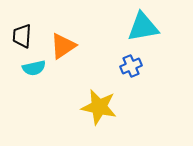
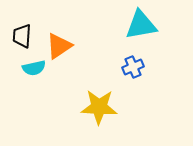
cyan triangle: moved 2 px left, 2 px up
orange triangle: moved 4 px left
blue cross: moved 2 px right, 1 px down
yellow star: rotated 9 degrees counterclockwise
